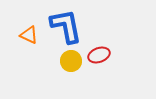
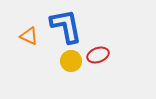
orange triangle: moved 1 px down
red ellipse: moved 1 px left
